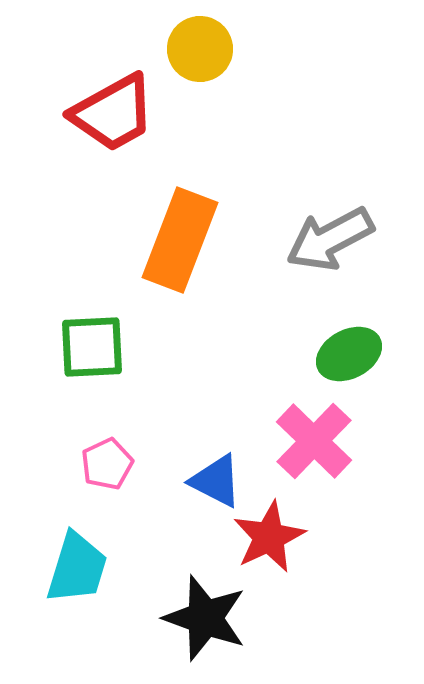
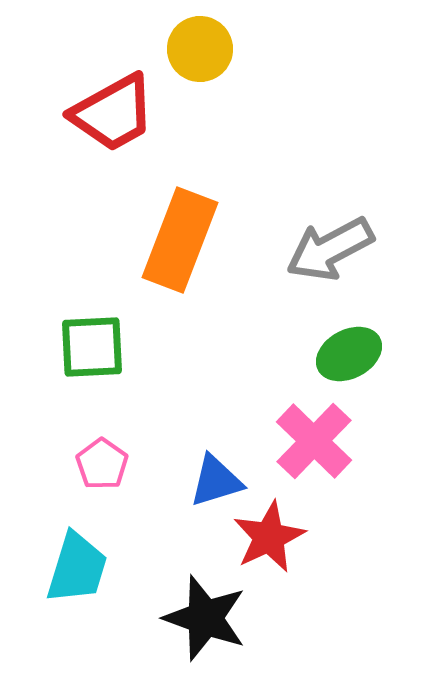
gray arrow: moved 10 px down
pink pentagon: moved 5 px left; rotated 12 degrees counterclockwise
blue triangle: rotated 44 degrees counterclockwise
